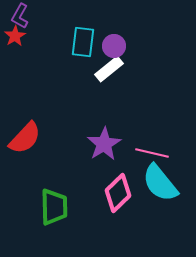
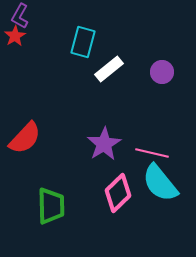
cyan rectangle: rotated 8 degrees clockwise
purple circle: moved 48 px right, 26 px down
green trapezoid: moved 3 px left, 1 px up
